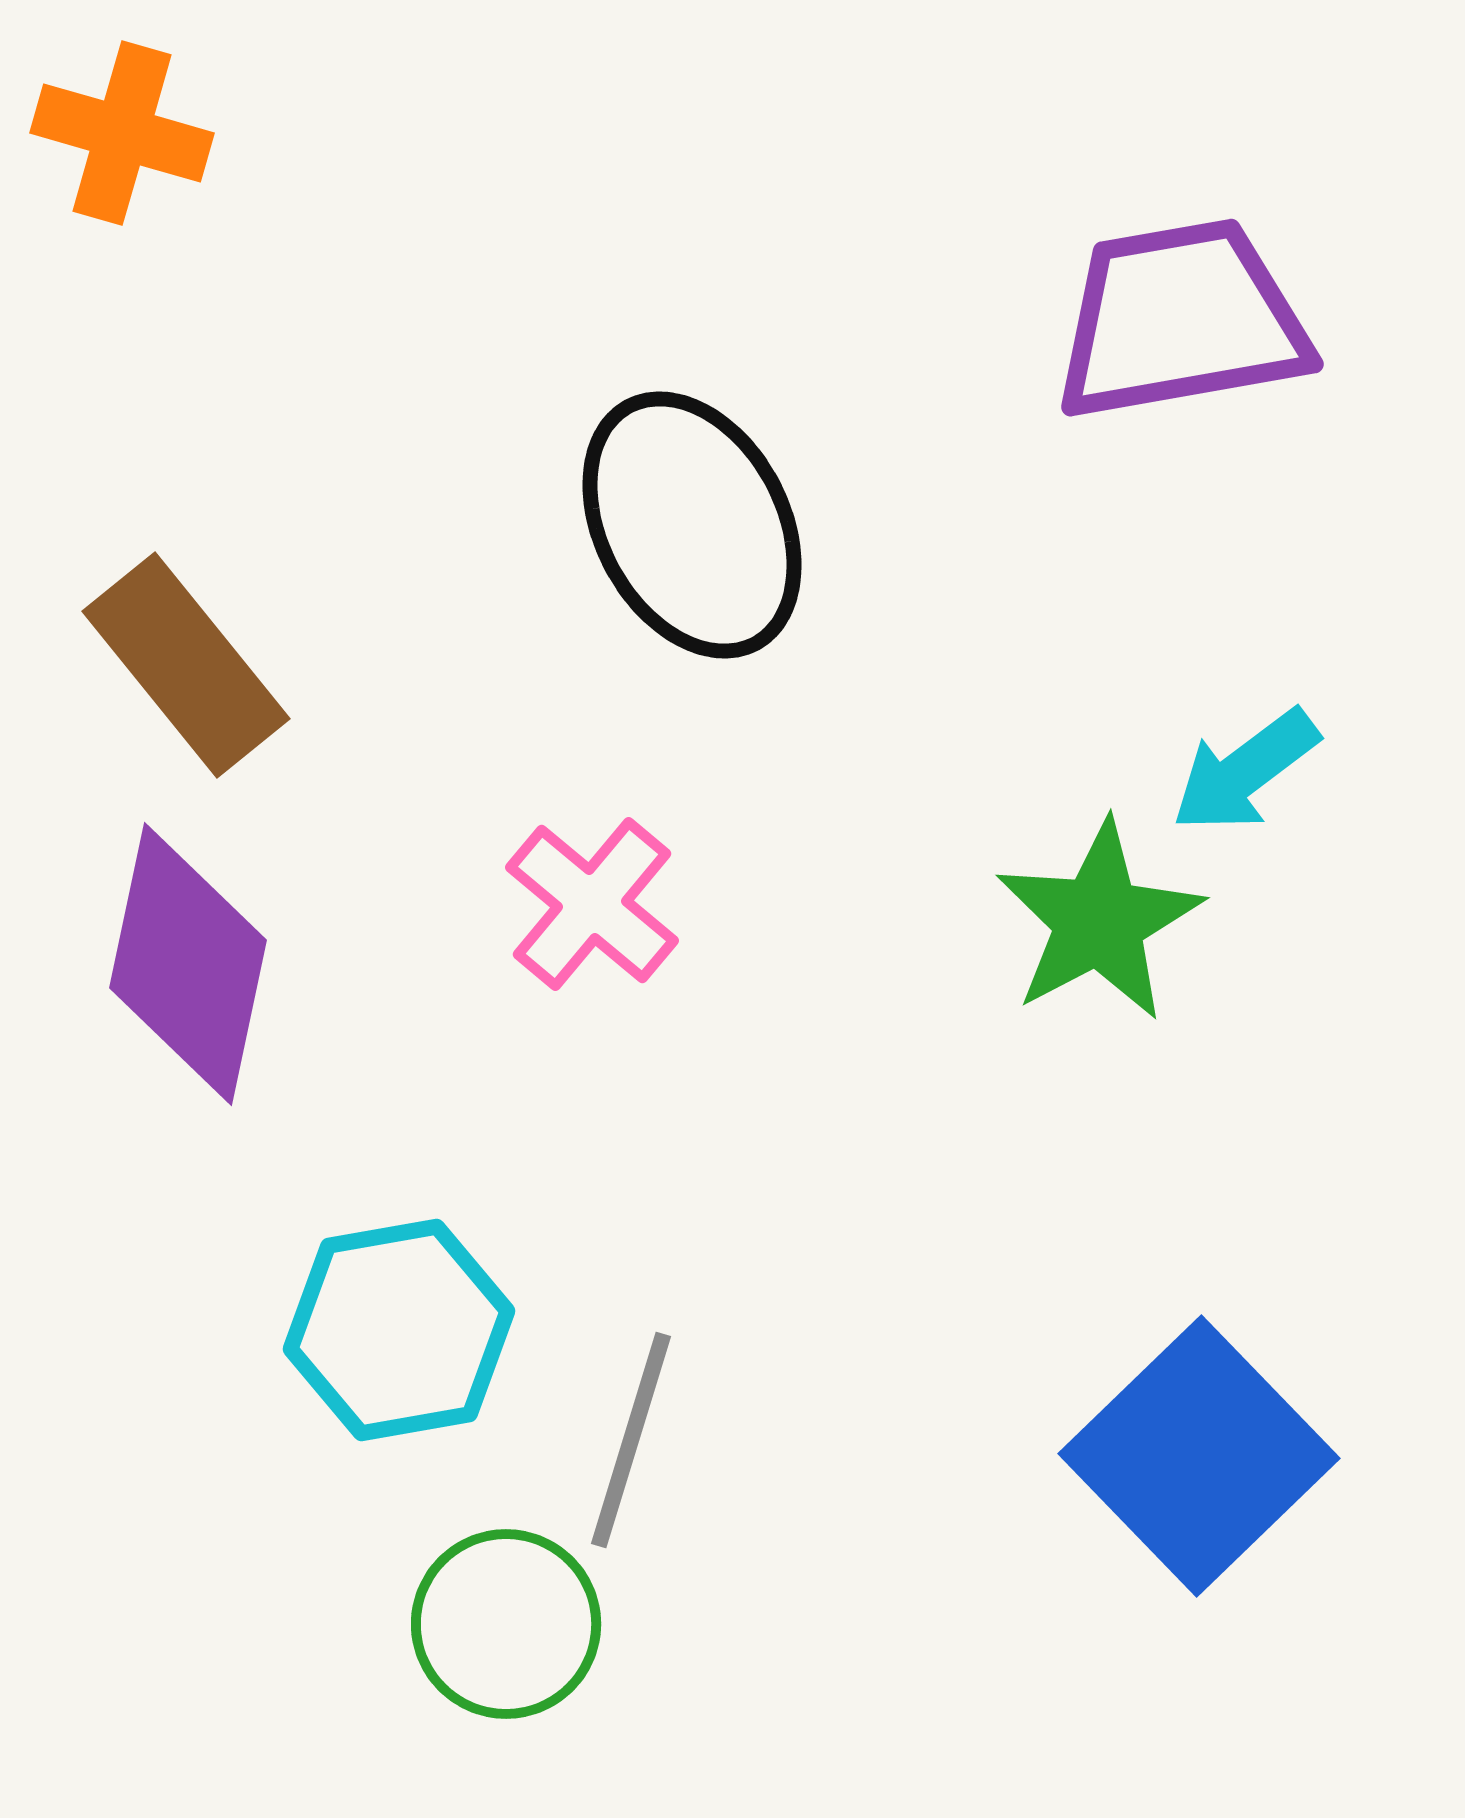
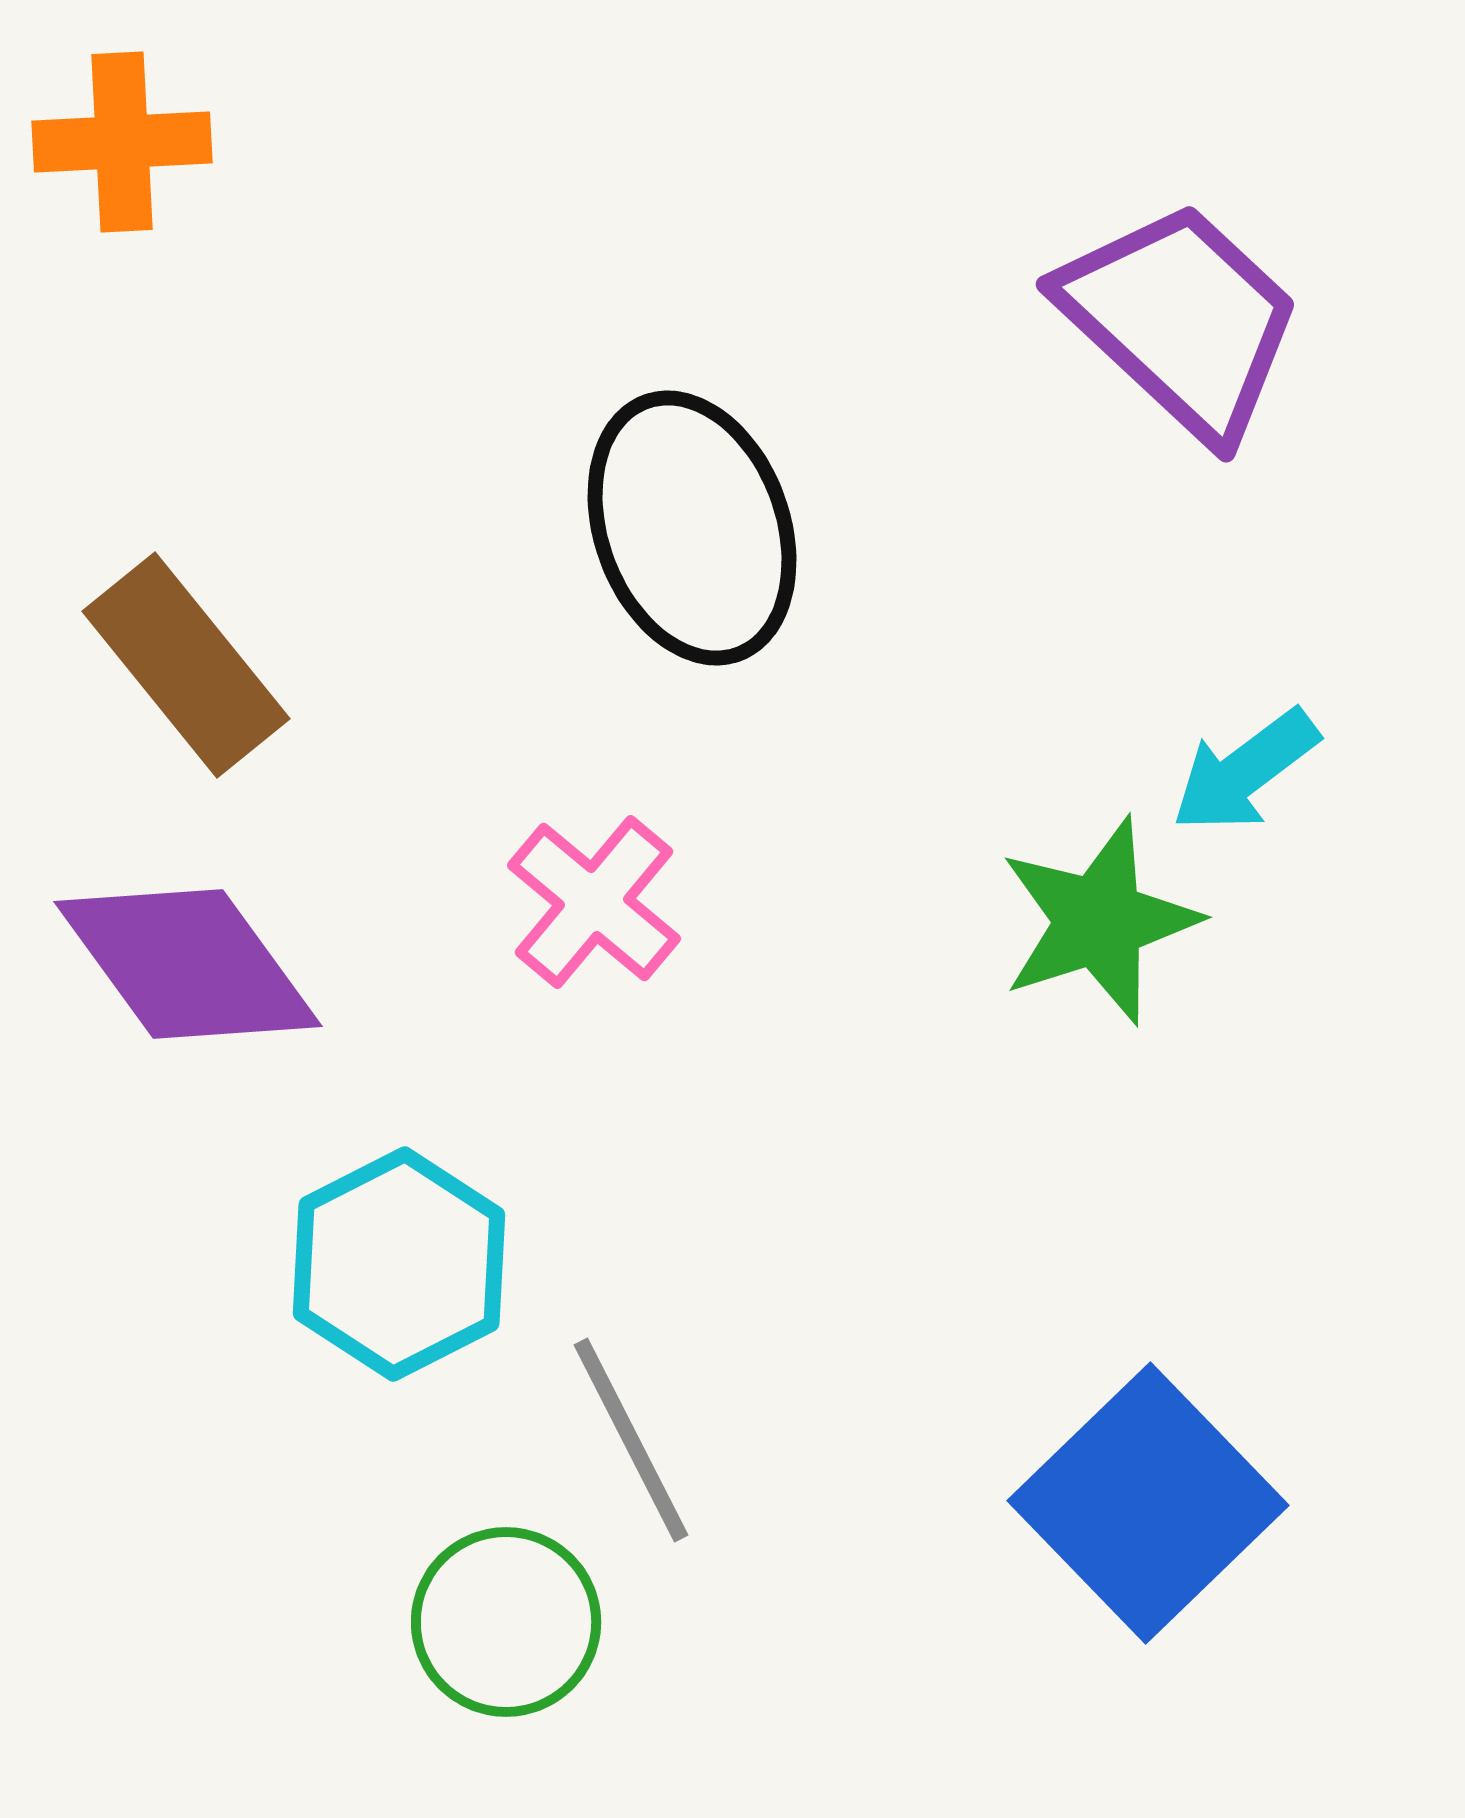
orange cross: moved 9 px down; rotated 19 degrees counterclockwise
purple trapezoid: rotated 53 degrees clockwise
black ellipse: moved 3 px down; rotated 8 degrees clockwise
pink cross: moved 2 px right, 2 px up
green star: rotated 10 degrees clockwise
purple diamond: rotated 48 degrees counterclockwise
cyan hexagon: moved 66 px up; rotated 17 degrees counterclockwise
gray line: rotated 44 degrees counterclockwise
blue square: moved 51 px left, 47 px down
green circle: moved 2 px up
